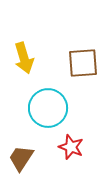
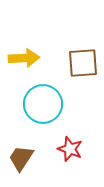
yellow arrow: rotated 76 degrees counterclockwise
cyan circle: moved 5 px left, 4 px up
red star: moved 1 px left, 2 px down
